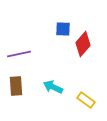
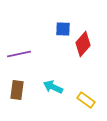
brown rectangle: moved 1 px right, 4 px down; rotated 12 degrees clockwise
